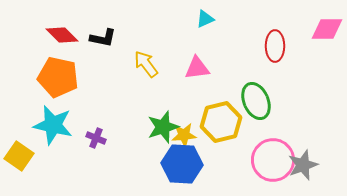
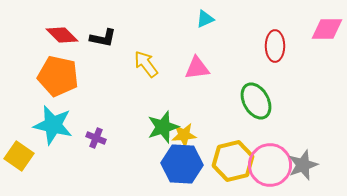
orange pentagon: moved 1 px up
green ellipse: rotated 6 degrees counterclockwise
yellow hexagon: moved 12 px right, 39 px down
pink circle: moved 3 px left, 5 px down
